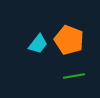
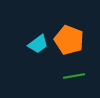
cyan trapezoid: rotated 15 degrees clockwise
